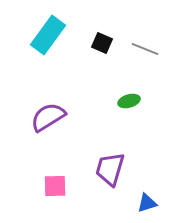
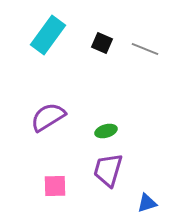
green ellipse: moved 23 px left, 30 px down
purple trapezoid: moved 2 px left, 1 px down
